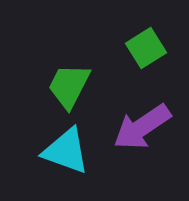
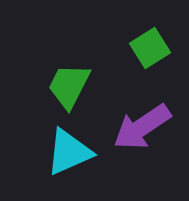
green square: moved 4 px right
cyan triangle: moved 3 px right, 1 px down; rotated 44 degrees counterclockwise
